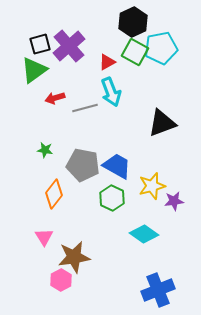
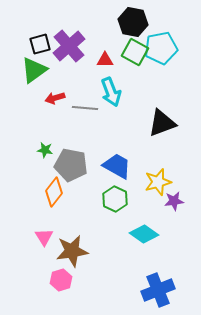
black hexagon: rotated 24 degrees counterclockwise
red triangle: moved 2 px left, 2 px up; rotated 30 degrees clockwise
gray line: rotated 20 degrees clockwise
gray pentagon: moved 12 px left
yellow star: moved 6 px right, 4 px up
orange diamond: moved 2 px up
green hexagon: moved 3 px right, 1 px down
brown star: moved 2 px left, 6 px up
pink hexagon: rotated 10 degrees clockwise
